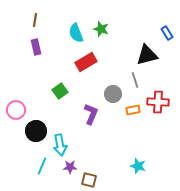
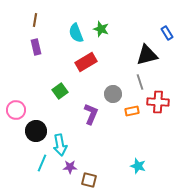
gray line: moved 5 px right, 2 px down
orange rectangle: moved 1 px left, 1 px down
cyan line: moved 3 px up
